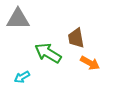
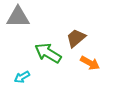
gray triangle: moved 2 px up
brown trapezoid: rotated 60 degrees clockwise
